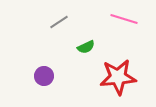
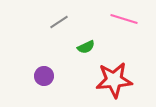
red star: moved 4 px left, 3 px down
